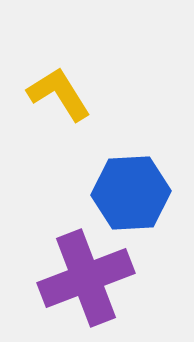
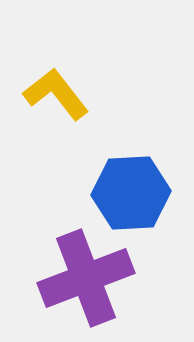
yellow L-shape: moved 3 px left; rotated 6 degrees counterclockwise
